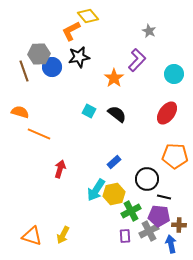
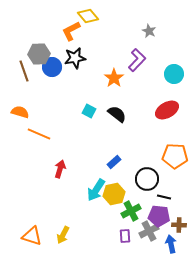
black star: moved 4 px left, 1 px down
red ellipse: moved 3 px up; rotated 25 degrees clockwise
